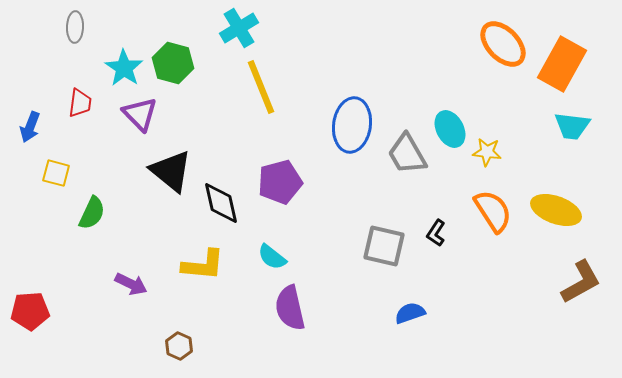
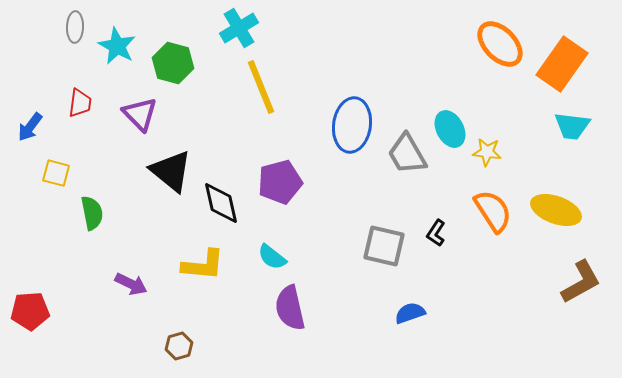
orange ellipse: moved 3 px left
orange rectangle: rotated 6 degrees clockwise
cyan star: moved 7 px left, 22 px up; rotated 6 degrees counterclockwise
blue arrow: rotated 16 degrees clockwise
green semicircle: rotated 36 degrees counterclockwise
brown hexagon: rotated 20 degrees clockwise
